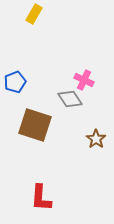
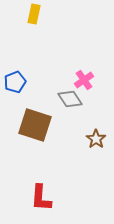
yellow rectangle: rotated 18 degrees counterclockwise
pink cross: rotated 30 degrees clockwise
